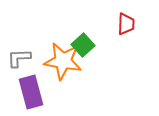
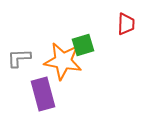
green square: rotated 25 degrees clockwise
purple rectangle: moved 12 px right, 2 px down
